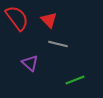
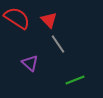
red semicircle: rotated 20 degrees counterclockwise
gray line: rotated 42 degrees clockwise
